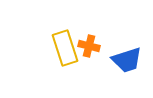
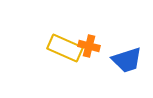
yellow rectangle: rotated 48 degrees counterclockwise
